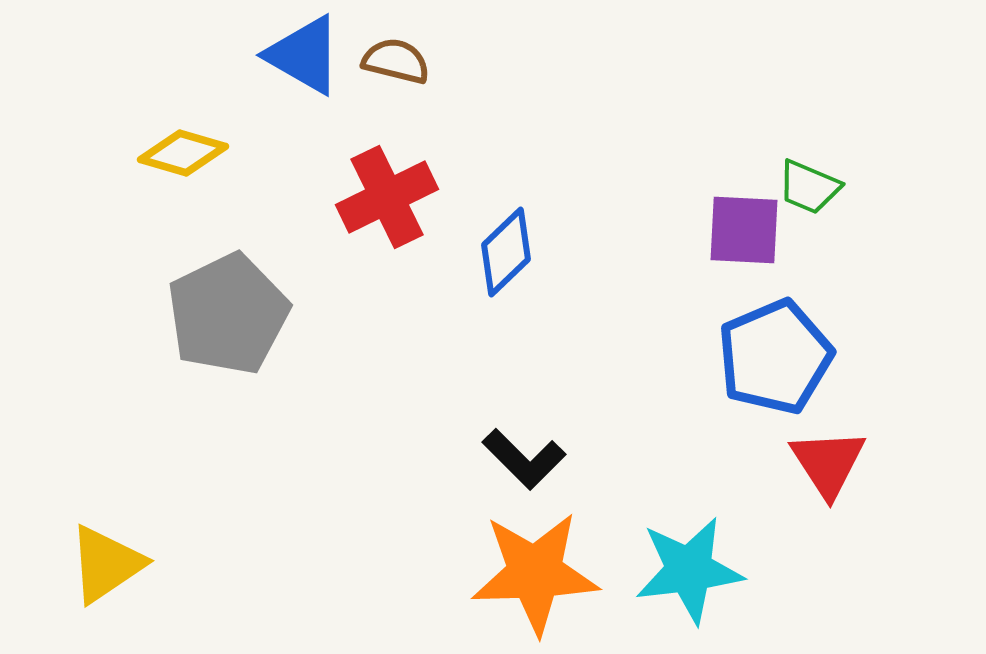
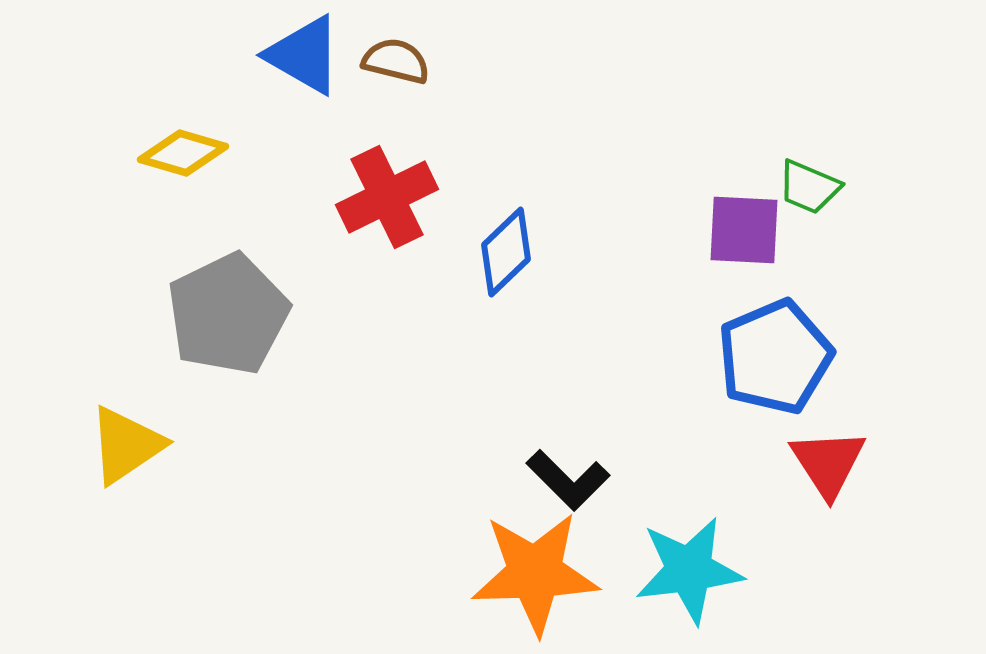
black L-shape: moved 44 px right, 21 px down
yellow triangle: moved 20 px right, 119 px up
